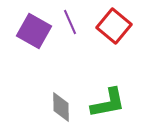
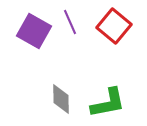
gray diamond: moved 8 px up
